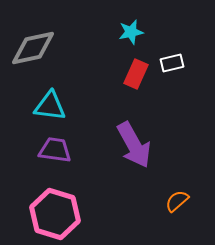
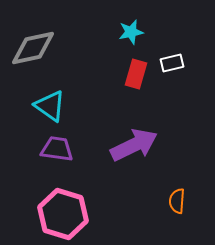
red rectangle: rotated 8 degrees counterclockwise
cyan triangle: rotated 28 degrees clockwise
purple arrow: rotated 87 degrees counterclockwise
purple trapezoid: moved 2 px right, 1 px up
orange semicircle: rotated 45 degrees counterclockwise
pink hexagon: moved 8 px right
